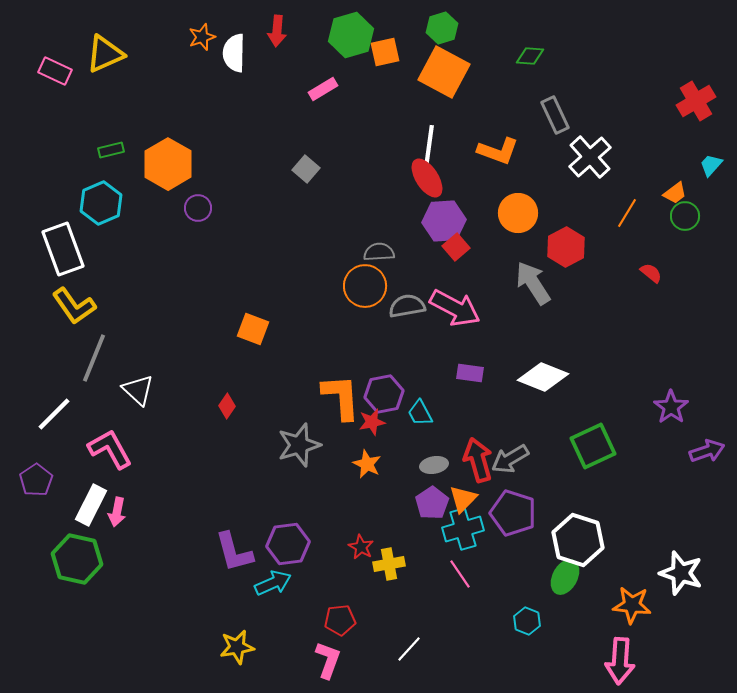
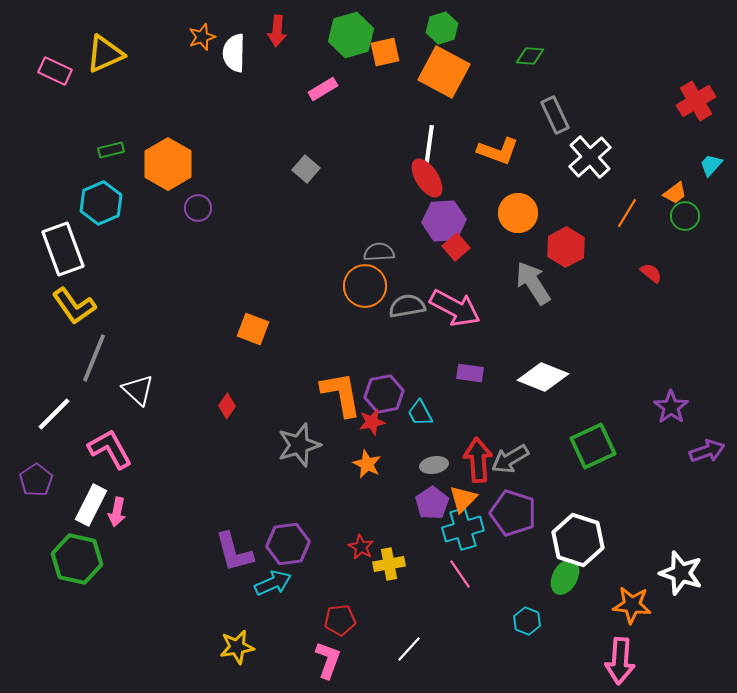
orange L-shape at (341, 397): moved 3 px up; rotated 6 degrees counterclockwise
red arrow at (478, 460): rotated 12 degrees clockwise
